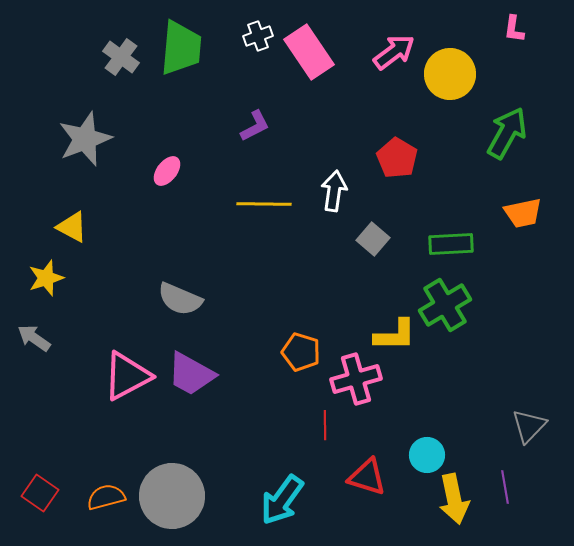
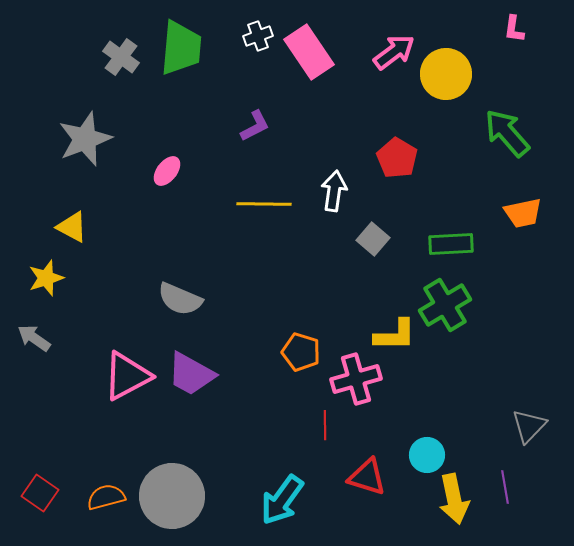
yellow circle: moved 4 px left
green arrow: rotated 70 degrees counterclockwise
